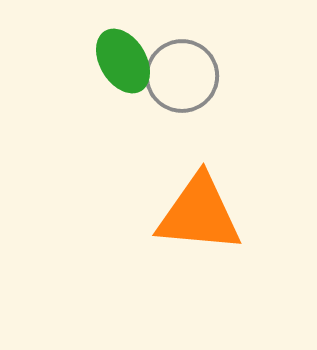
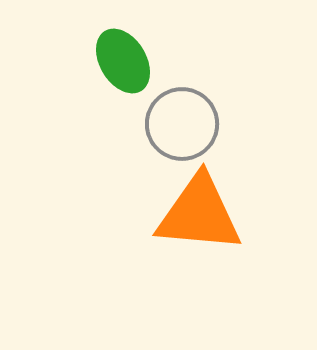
gray circle: moved 48 px down
